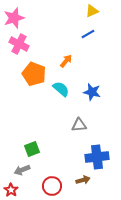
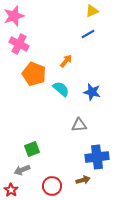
pink star: moved 2 px up
